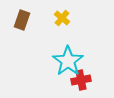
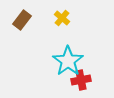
brown rectangle: rotated 18 degrees clockwise
